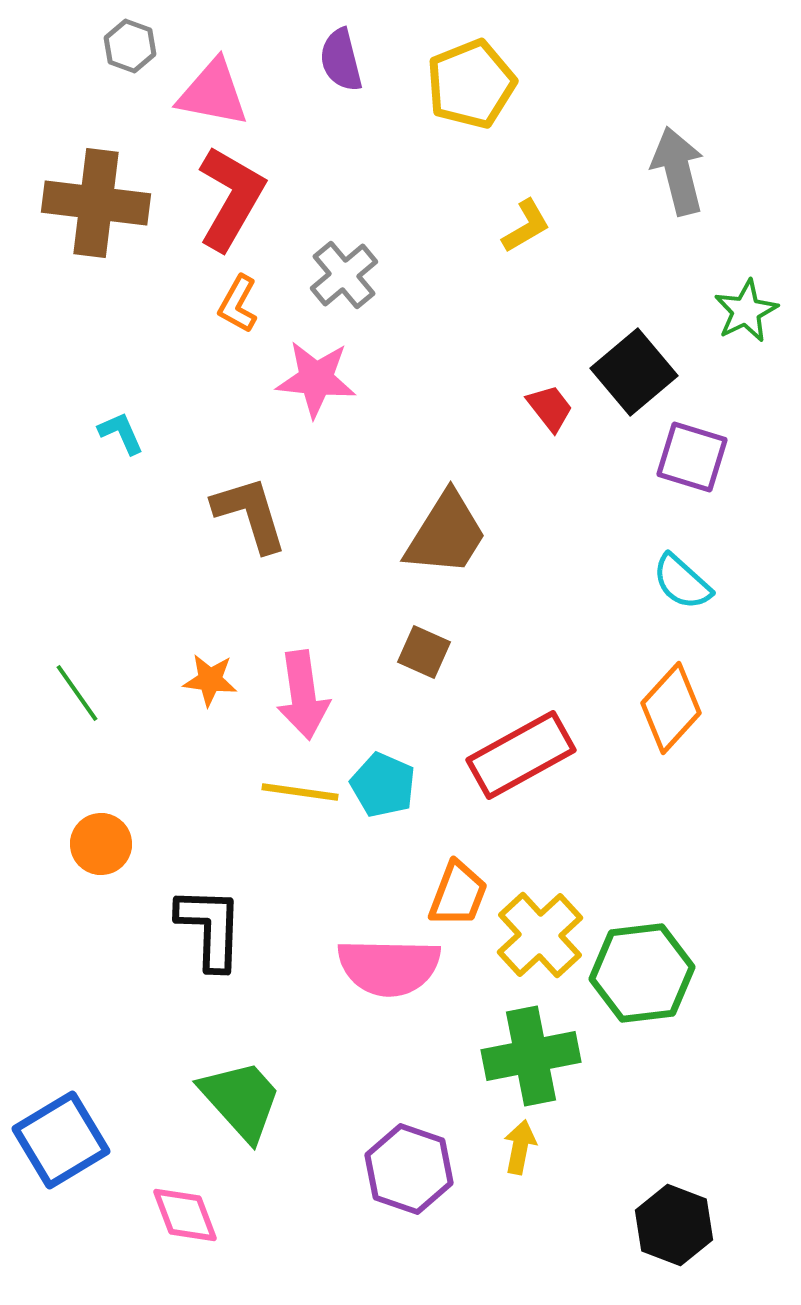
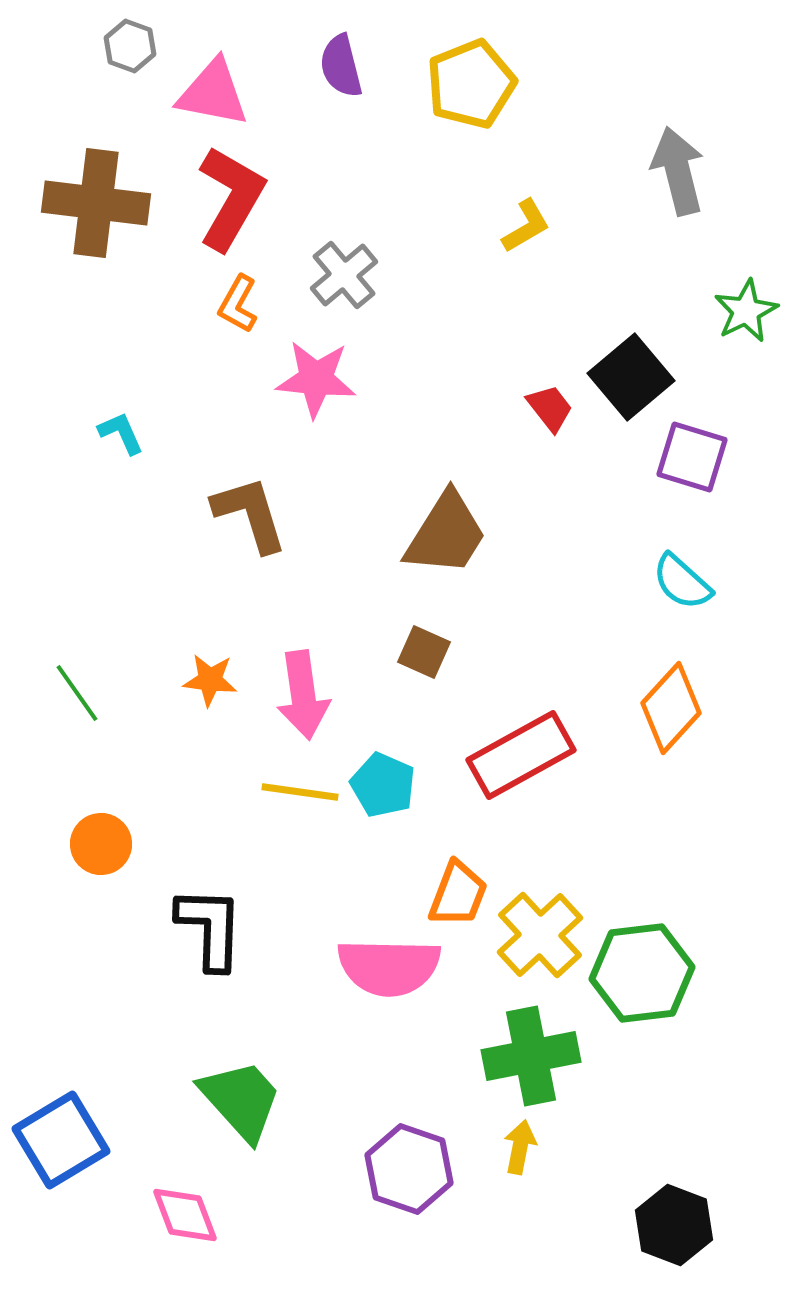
purple semicircle: moved 6 px down
black square: moved 3 px left, 5 px down
